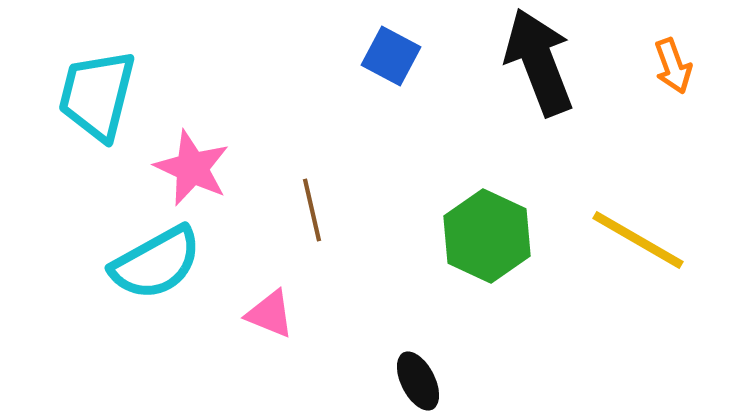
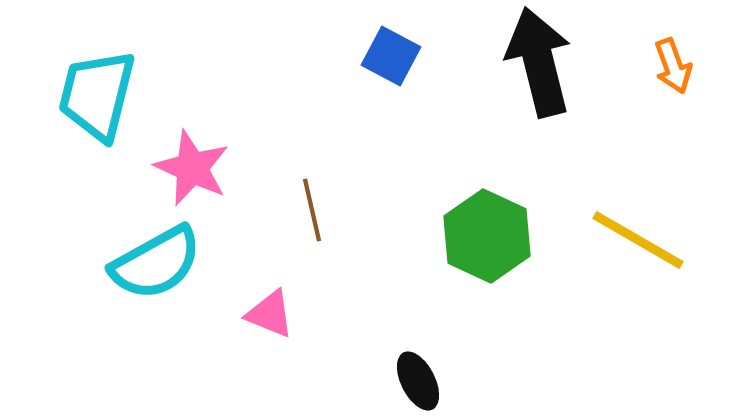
black arrow: rotated 7 degrees clockwise
